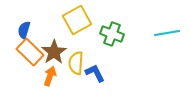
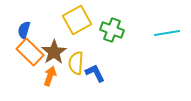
green cross: moved 4 px up
